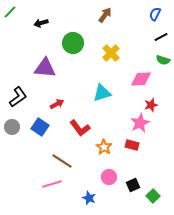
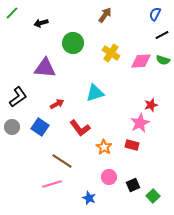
green line: moved 2 px right, 1 px down
black line: moved 1 px right, 2 px up
yellow cross: rotated 12 degrees counterclockwise
pink diamond: moved 18 px up
cyan triangle: moved 7 px left
